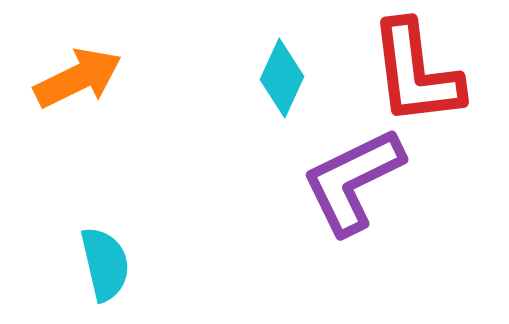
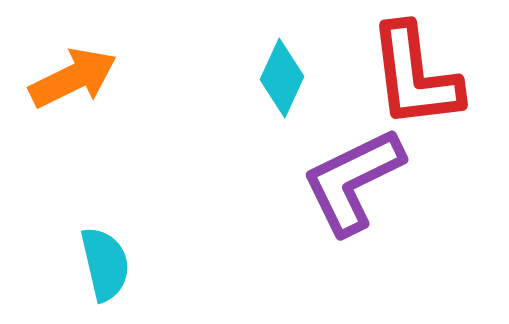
red L-shape: moved 1 px left, 3 px down
orange arrow: moved 5 px left
